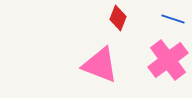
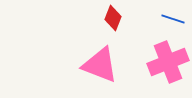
red diamond: moved 5 px left
pink cross: moved 2 px down; rotated 15 degrees clockwise
